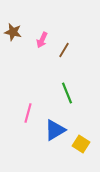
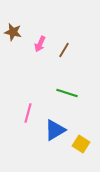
pink arrow: moved 2 px left, 4 px down
green line: rotated 50 degrees counterclockwise
